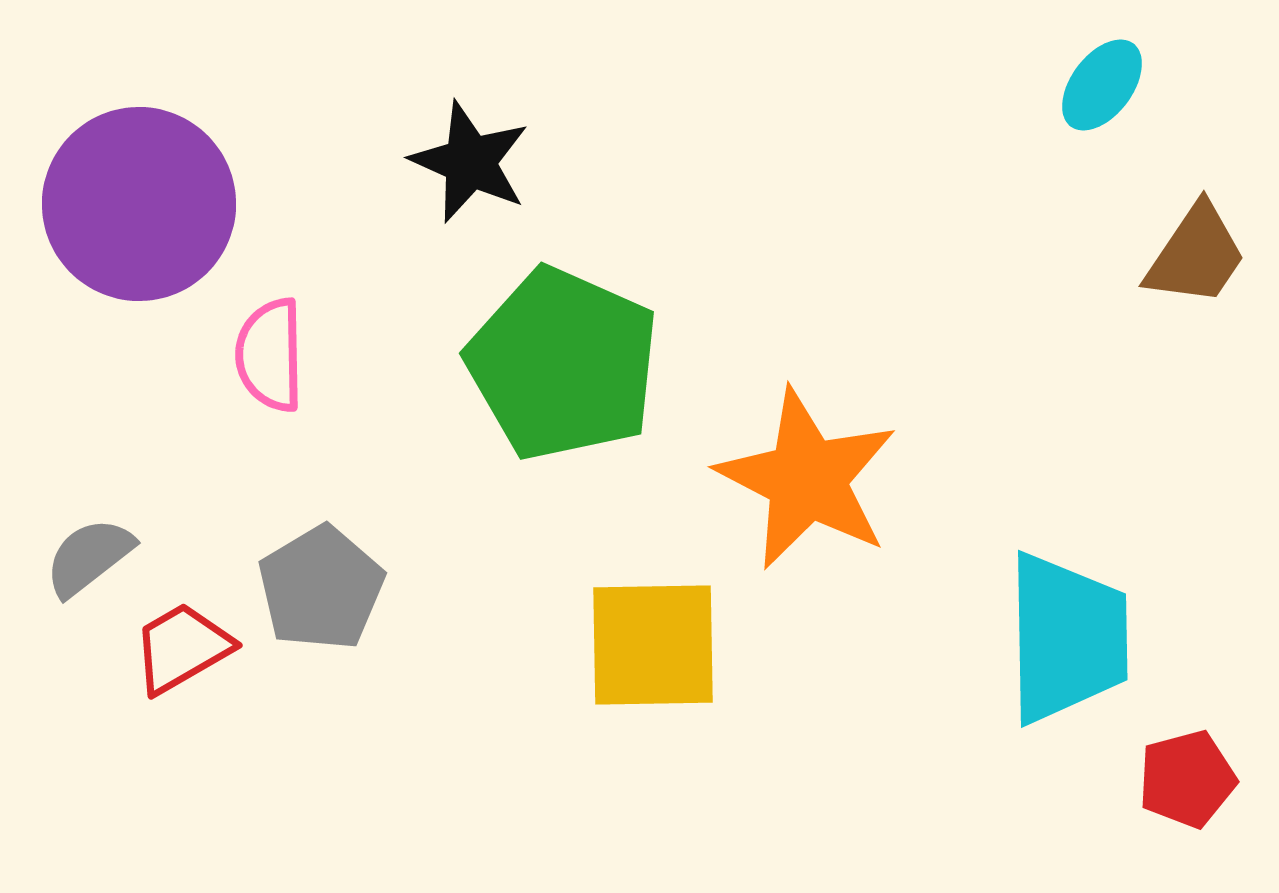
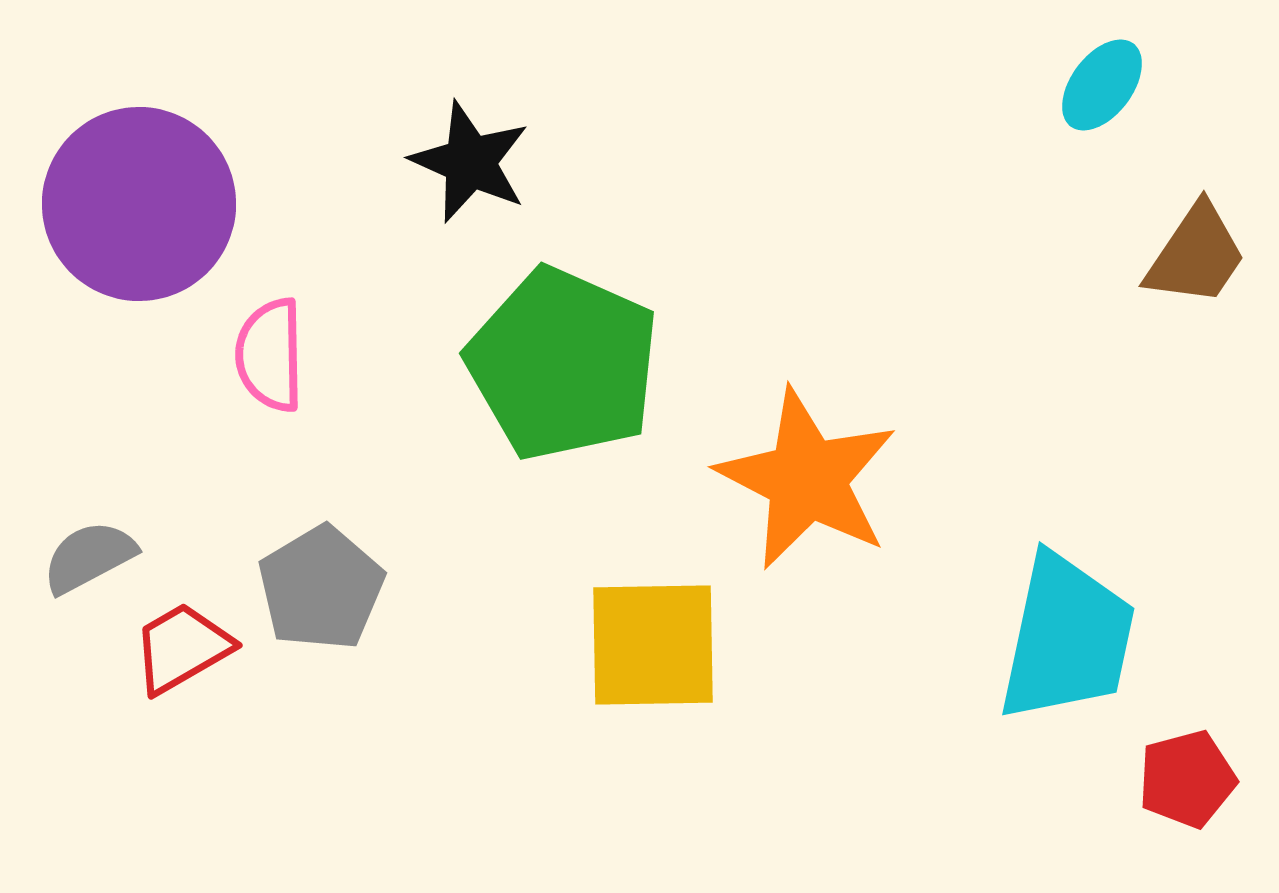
gray semicircle: rotated 10 degrees clockwise
cyan trapezoid: rotated 13 degrees clockwise
